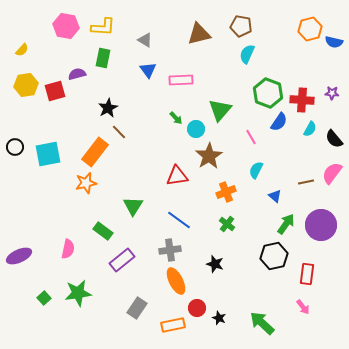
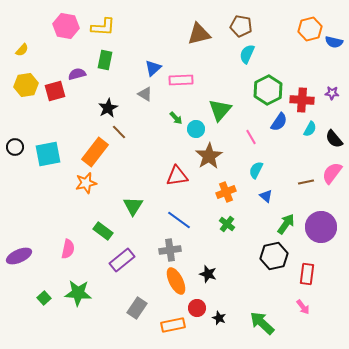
gray triangle at (145, 40): moved 54 px down
green rectangle at (103, 58): moved 2 px right, 2 px down
blue triangle at (148, 70): moved 5 px right, 2 px up; rotated 24 degrees clockwise
green hexagon at (268, 93): moved 3 px up; rotated 12 degrees clockwise
blue triangle at (275, 196): moved 9 px left
purple circle at (321, 225): moved 2 px down
black star at (215, 264): moved 7 px left, 10 px down
green star at (78, 293): rotated 12 degrees clockwise
